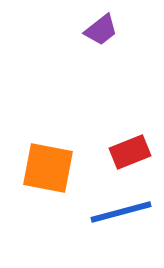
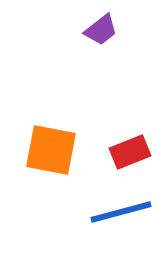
orange square: moved 3 px right, 18 px up
